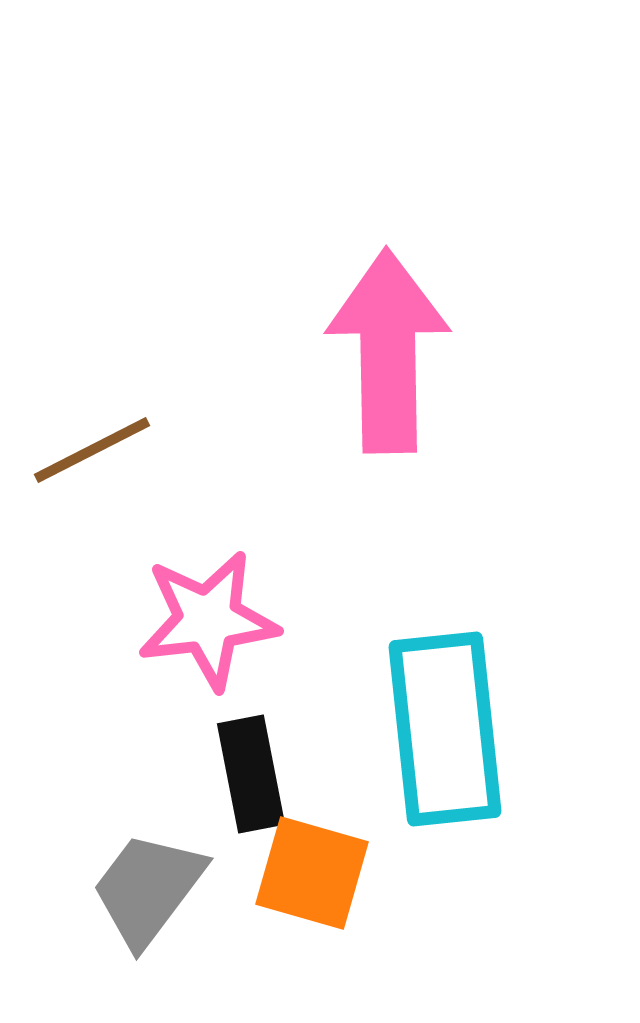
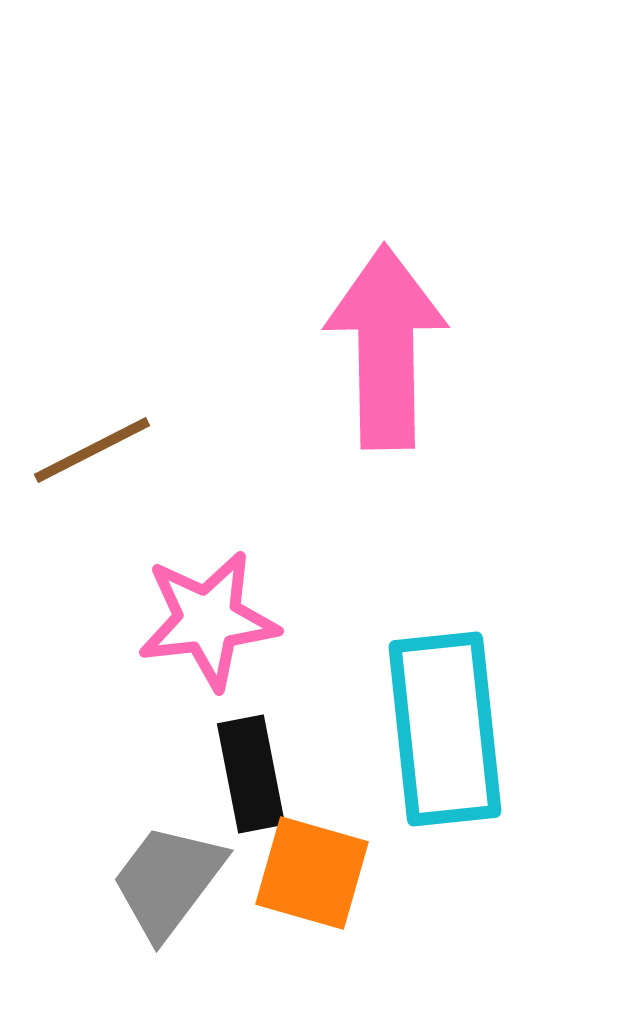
pink arrow: moved 2 px left, 4 px up
gray trapezoid: moved 20 px right, 8 px up
